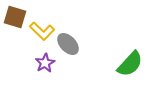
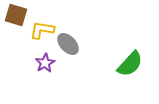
brown square: moved 1 px right, 2 px up
yellow L-shape: moved 1 px up; rotated 145 degrees clockwise
